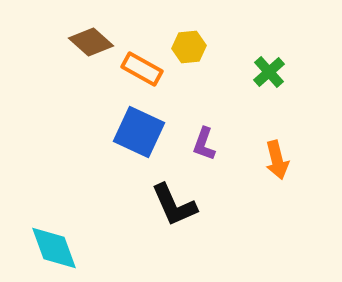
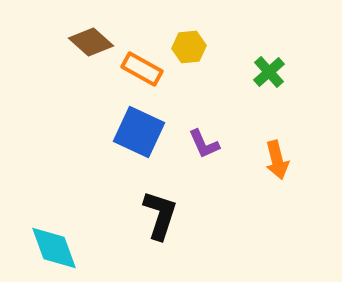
purple L-shape: rotated 44 degrees counterclockwise
black L-shape: moved 14 px left, 10 px down; rotated 138 degrees counterclockwise
